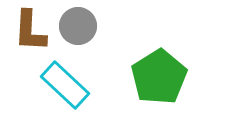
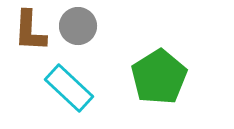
cyan rectangle: moved 4 px right, 3 px down
